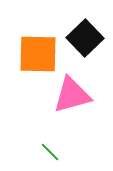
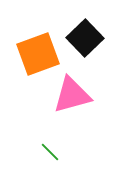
orange square: rotated 21 degrees counterclockwise
